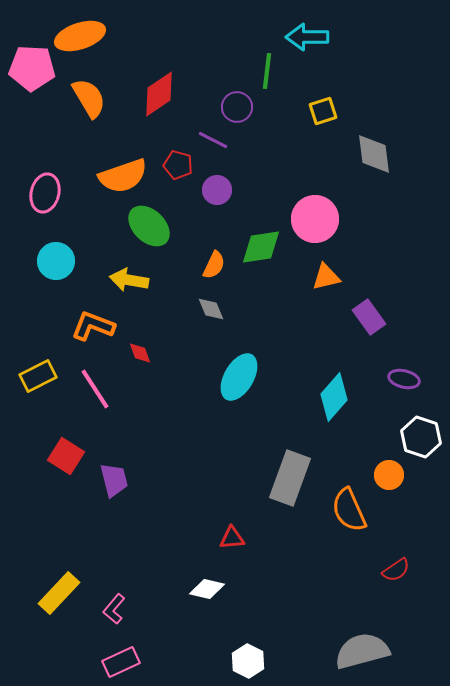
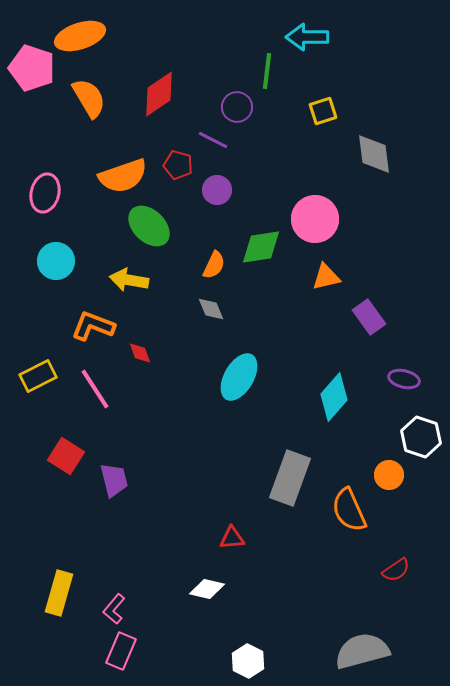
pink pentagon at (32, 68): rotated 15 degrees clockwise
yellow rectangle at (59, 593): rotated 27 degrees counterclockwise
pink rectangle at (121, 662): moved 11 px up; rotated 42 degrees counterclockwise
